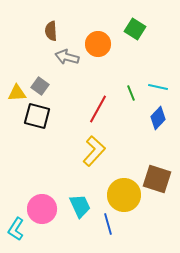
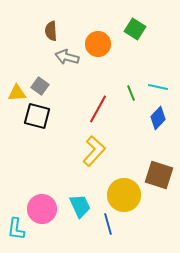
brown square: moved 2 px right, 4 px up
cyan L-shape: rotated 25 degrees counterclockwise
